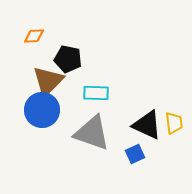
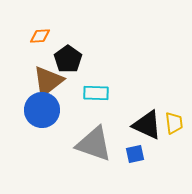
orange diamond: moved 6 px right
black pentagon: rotated 24 degrees clockwise
brown triangle: rotated 8 degrees clockwise
gray triangle: moved 2 px right, 11 px down
blue square: rotated 12 degrees clockwise
